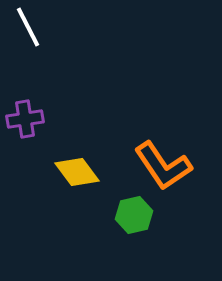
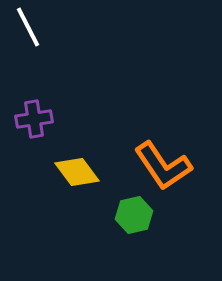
purple cross: moved 9 px right
